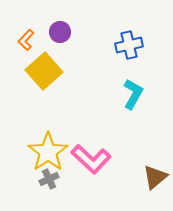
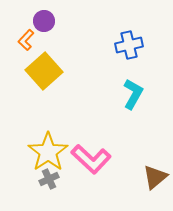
purple circle: moved 16 px left, 11 px up
